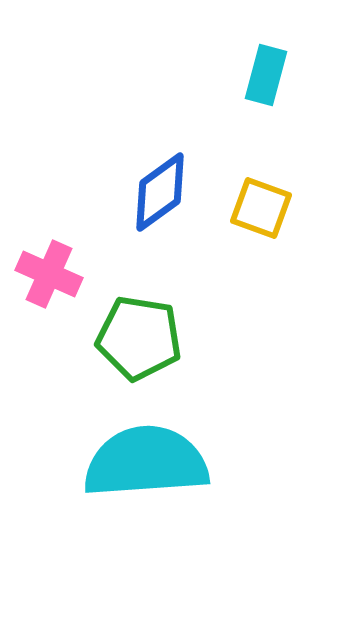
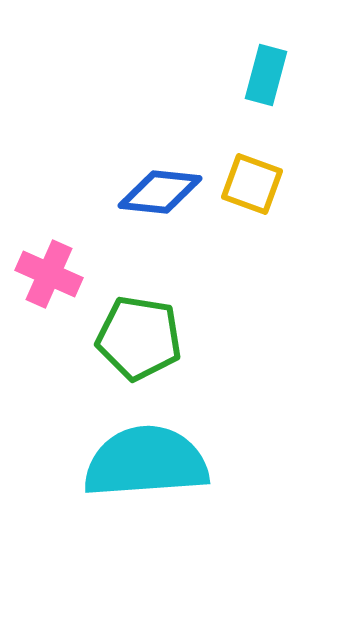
blue diamond: rotated 42 degrees clockwise
yellow square: moved 9 px left, 24 px up
